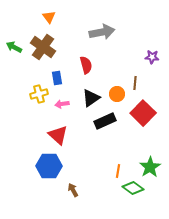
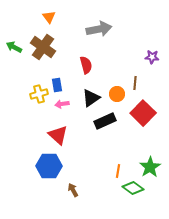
gray arrow: moved 3 px left, 3 px up
blue rectangle: moved 7 px down
